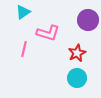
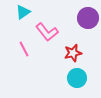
purple circle: moved 2 px up
pink L-shape: moved 1 px left, 1 px up; rotated 35 degrees clockwise
pink line: rotated 42 degrees counterclockwise
red star: moved 4 px left; rotated 12 degrees clockwise
